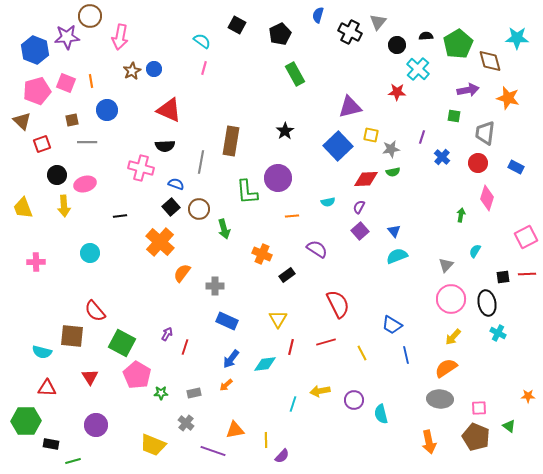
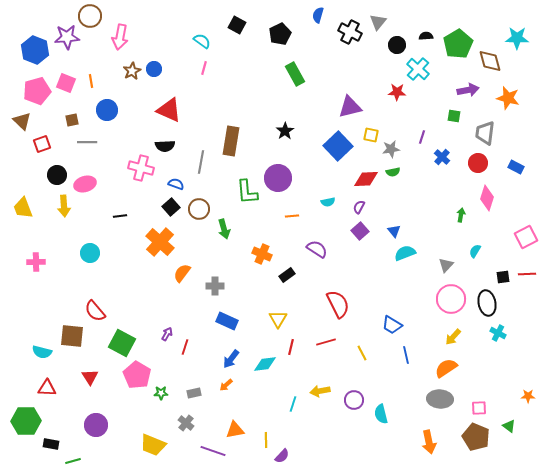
cyan semicircle at (397, 256): moved 8 px right, 3 px up
